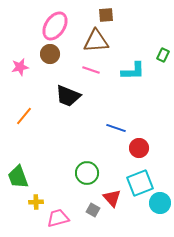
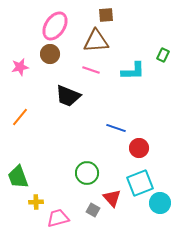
orange line: moved 4 px left, 1 px down
